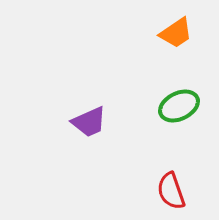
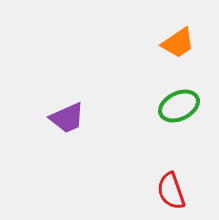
orange trapezoid: moved 2 px right, 10 px down
purple trapezoid: moved 22 px left, 4 px up
